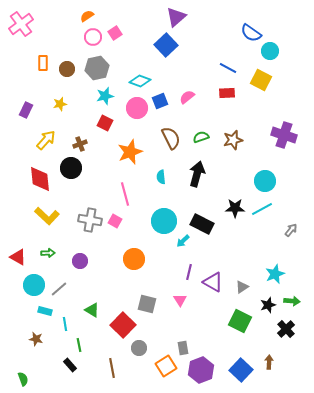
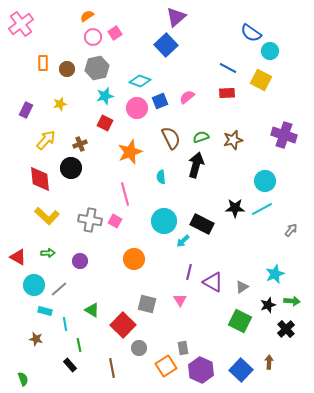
black arrow at (197, 174): moved 1 px left, 9 px up
purple hexagon at (201, 370): rotated 15 degrees counterclockwise
